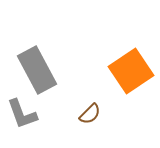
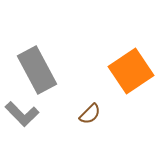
gray L-shape: rotated 24 degrees counterclockwise
